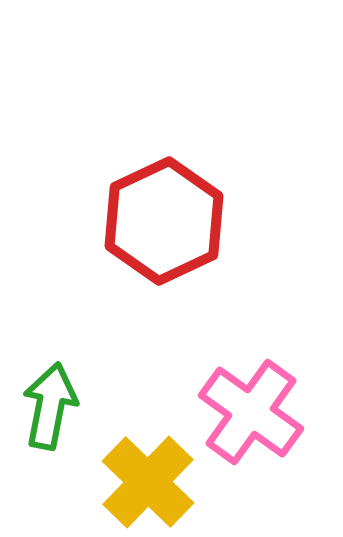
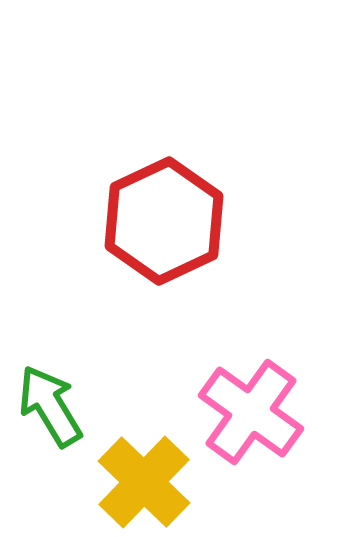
green arrow: rotated 42 degrees counterclockwise
yellow cross: moved 4 px left
